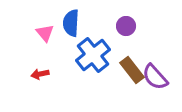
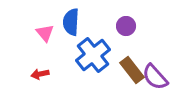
blue semicircle: moved 1 px up
